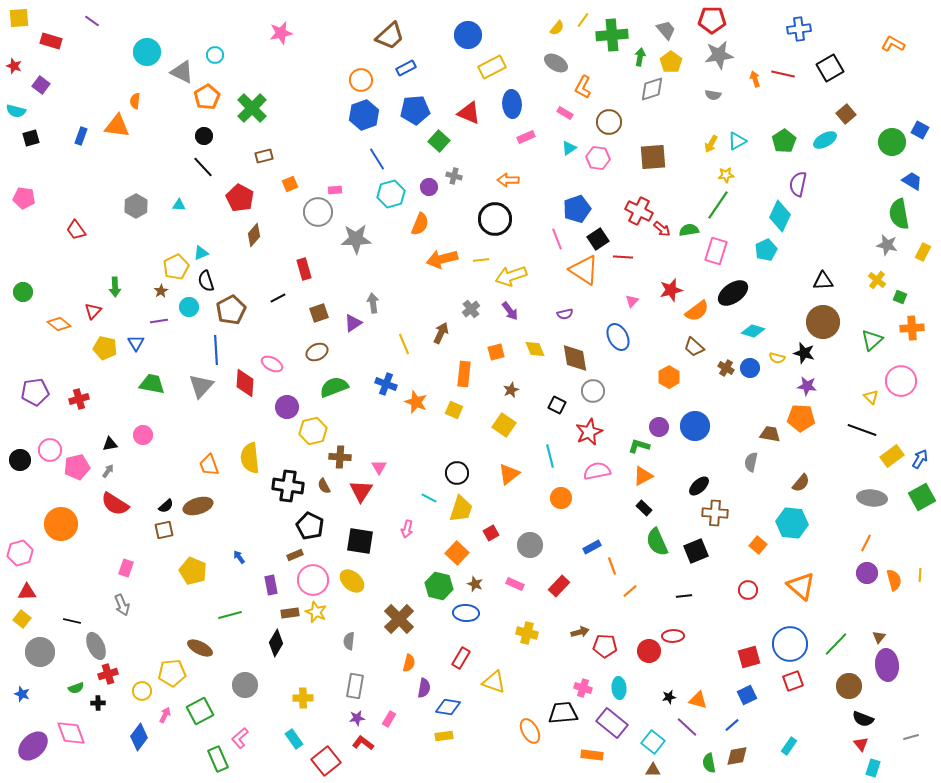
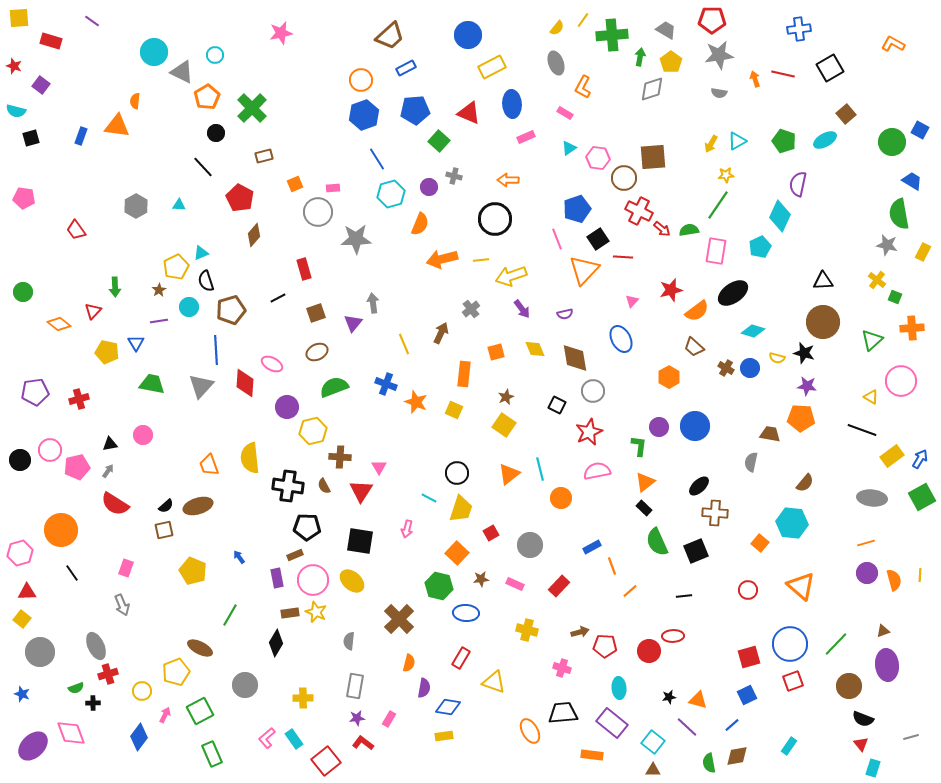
gray trapezoid at (666, 30): rotated 20 degrees counterclockwise
cyan circle at (147, 52): moved 7 px right
gray ellipse at (556, 63): rotated 40 degrees clockwise
gray semicircle at (713, 95): moved 6 px right, 2 px up
brown circle at (609, 122): moved 15 px right, 56 px down
black circle at (204, 136): moved 12 px right, 3 px up
green pentagon at (784, 141): rotated 20 degrees counterclockwise
orange square at (290, 184): moved 5 px right
pink rectangle at (335, 190): moved 2 px left, 2 px up
cyan pentagon at (766, 250): moved 6 px left, 3 px up
pink rectangle at (716, 251): rotated 8 degrees counterclockwise
orange triangle at (584, 270): rotated 40 degrees clockwise
brown star at (161, 291): moved 2 px left, 1 px up
green square at (900, 297): moved 5 px left
brown pentagon at (231, 310): rotated 12 degrees clockwise
purple arrow at (510, 311): moved 12 px right, 2 px up
brown square at (319, 313): moved 3 px left
purple triangle at (353, 323): rotated 18 degrees counterclockwise
blue ellipse at (618, 337): moved 3 px right, 2 px down
yellow pentagon at (105, 348): moved 2 px right, 4 px down
brown star at (511, 390): moved 5 px left, 7 px down
yellow triangle at (871, 397): rotated 14 degrees counterclockwise
green L-shape at (639, 446): rotated 80 degrees clockwise
cyan line at (550, 456): moved 10 px left, 13 px down
orange triangle at (643, 476): moved 2 px right, 6 px down; rotated 10 degrees counterclockwise
brown semicircle at (801, 483): moved 4 px right
orange circle at (61, 524): moved 6 px down
black pentagon at (310, 526): moved 3 px left, 1 px down; rotated 24 degrees counterclockwise
orange line at (866, 543): rotated 48 degrees clockwise
orange square at (758, 545): moved 2 px right, 2 px up
brown star at (475, 584): moved 6 px right, 5 px up; rotated 28 degrees counterclockwise
purple rectangle at (271, 585): moved 6 px right, 7 px up
green line at (230, 615): rotated 45 degrees counterclockwise
black line at (72, 621): moved 48 px up; rotated 42 degrees clockwise
yellow cross at (527, 633): moved 3 px up
brown triangle at (879, 637): moved 4 px right, 6 px up; rotated 32 degrees clockwise
yellow pentagon at (172, 673): moved 4 px right, 1 px up; rotated 16 degrees counterclockwise
pink cross at (583, 688): moved 21 px left, 20 px up
black cross at (98, 703): moved 5 px left
pink L-shape at (240, 738): moved 27 px right
green rectangle at (218, 759): moved 6 px left, 5 px up
